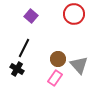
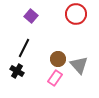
red circle: moved 2 px right
black cross: moved 2 px down
